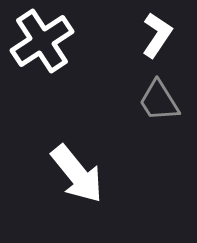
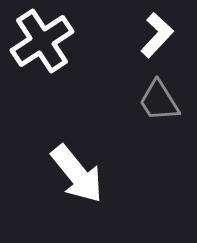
white L-shape: rotated 9 degrees clockwise
